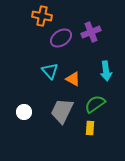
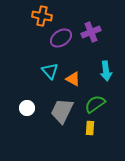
white circle: moved 3 px right, 4 px up
